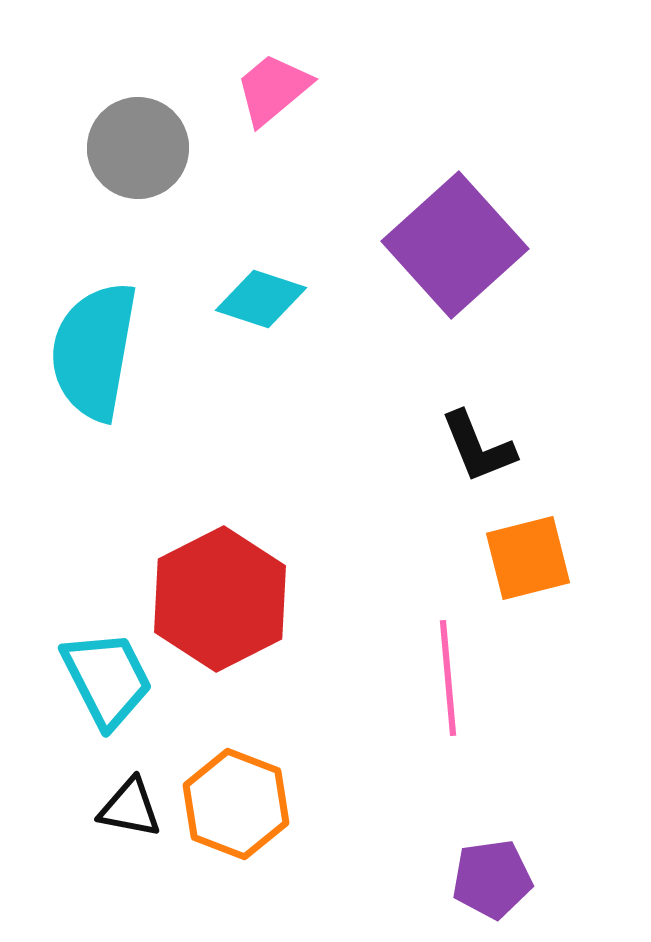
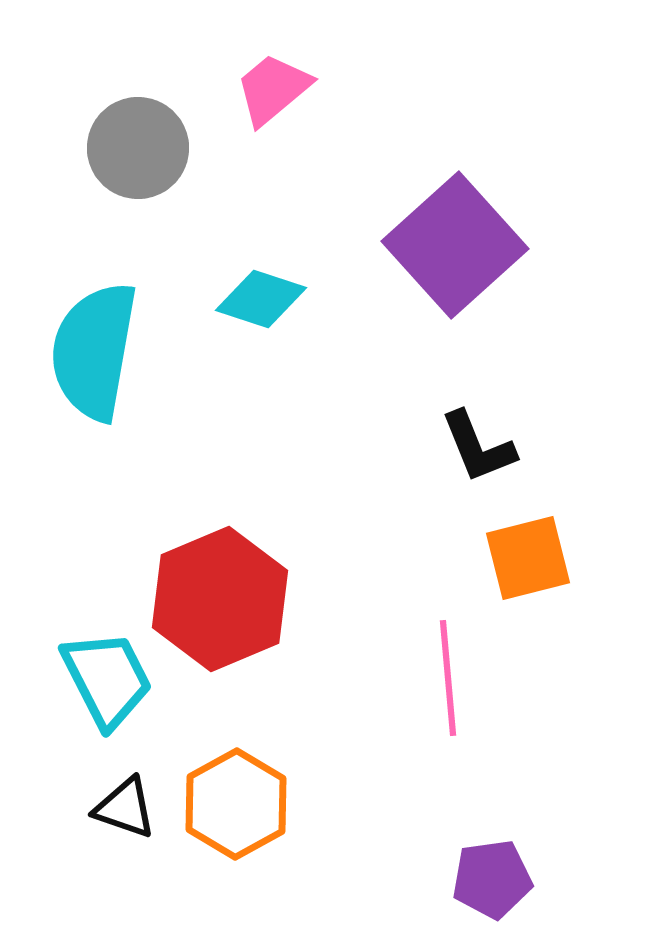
red hexagon: rotated 4 degrees clockwise
orange hexagon: rotated 10 degrees clockwise
black triangle: moved 5 px left; rotated 8 degrees clockwise
